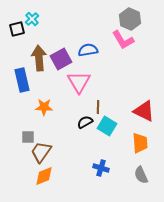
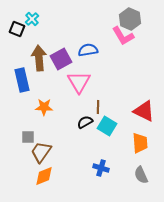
black square: rotated 35 degrees clockwise
pink L-shape: moved 4 px up
